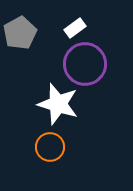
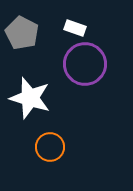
white rectangle: rotated 55 degrees clockwise
gray pentagon: moved 2 px right; rotated 16 degrees counterclockwise
white star: moved 28 px left, 6 px up
